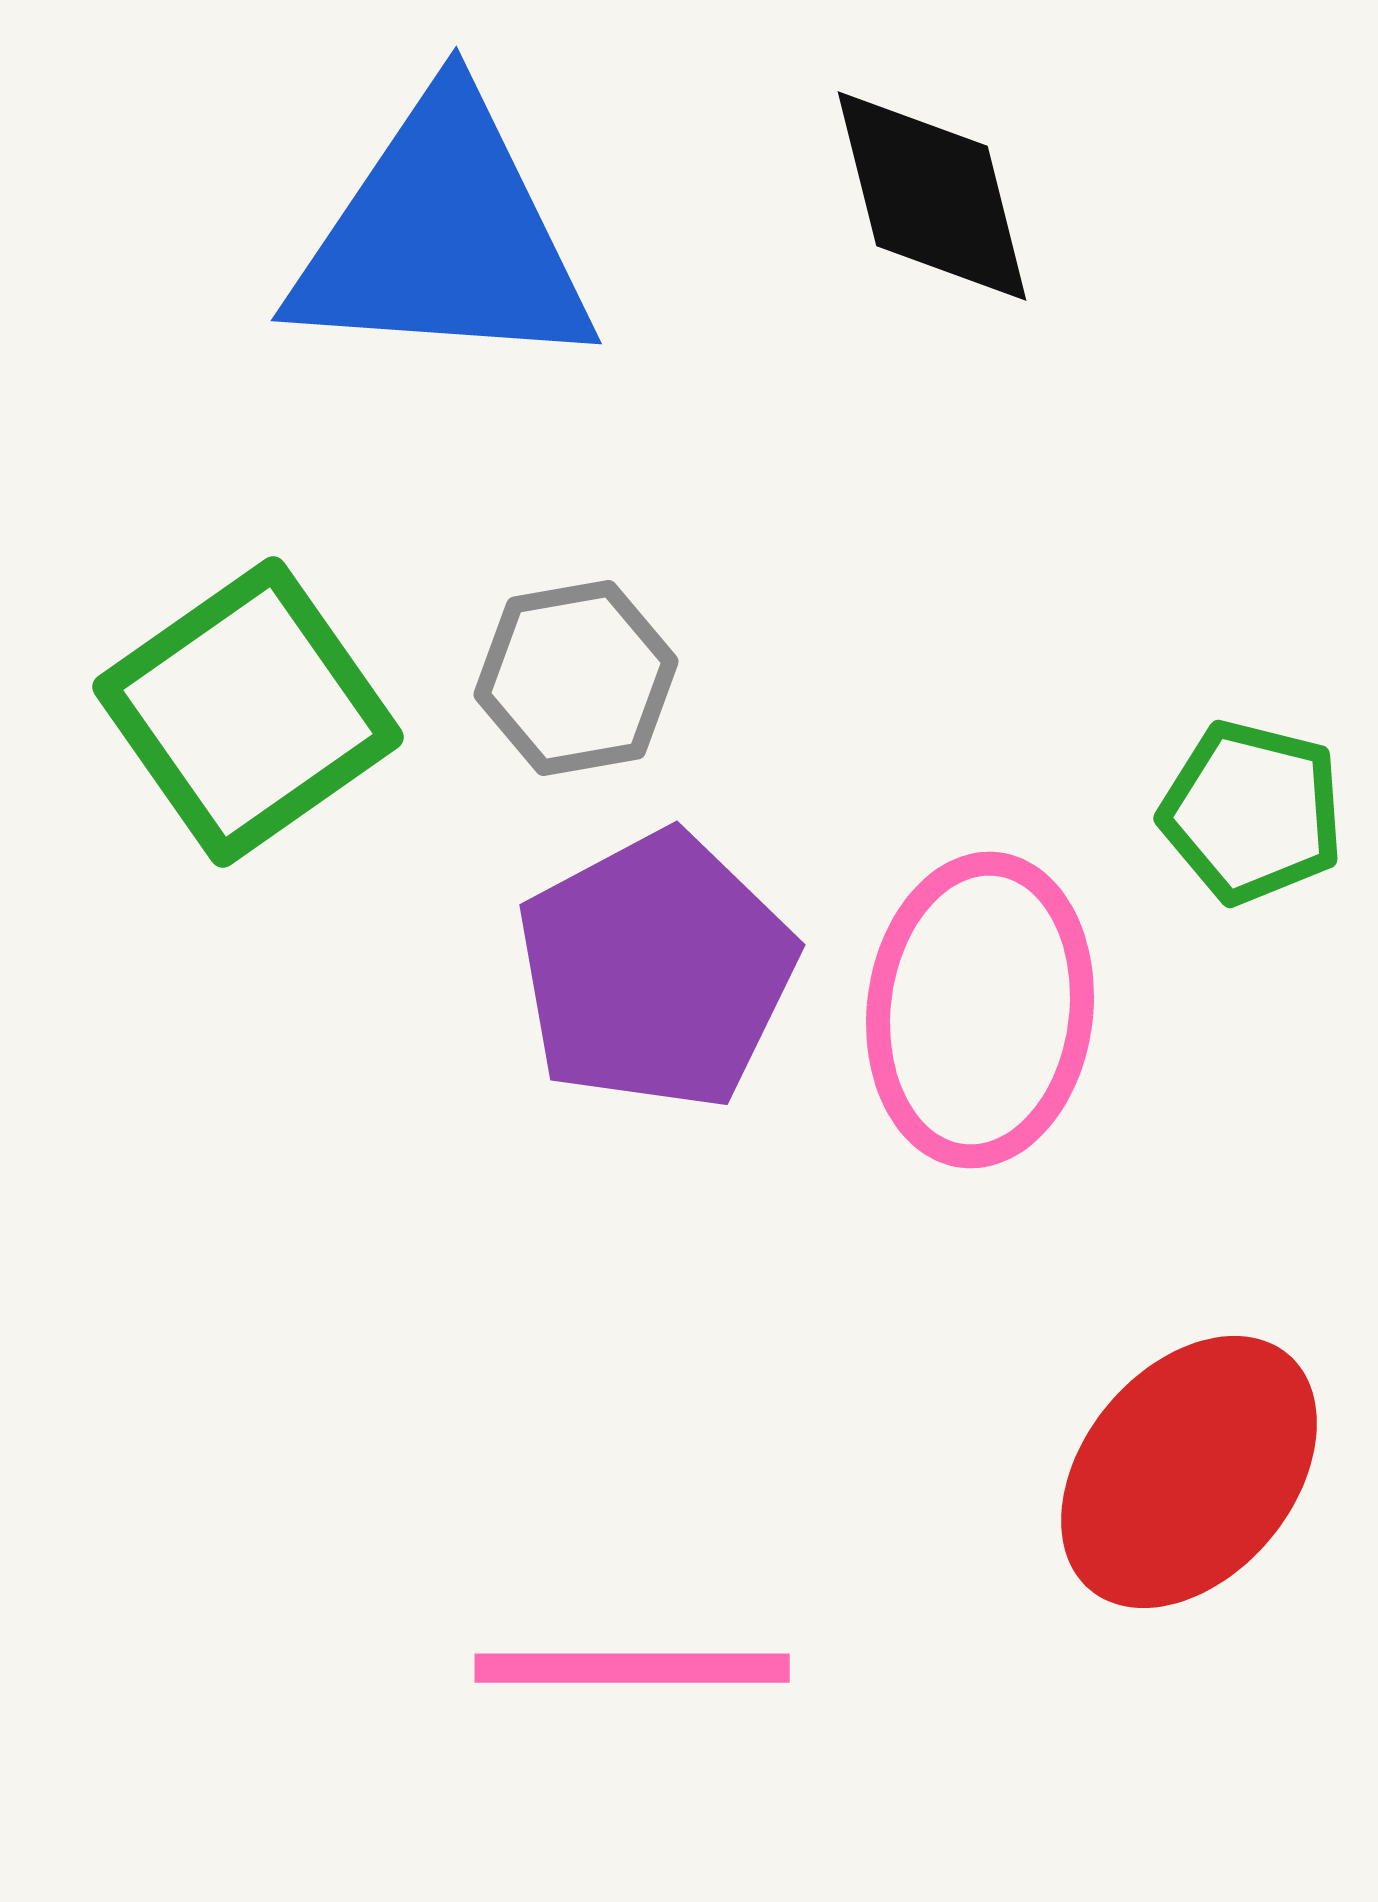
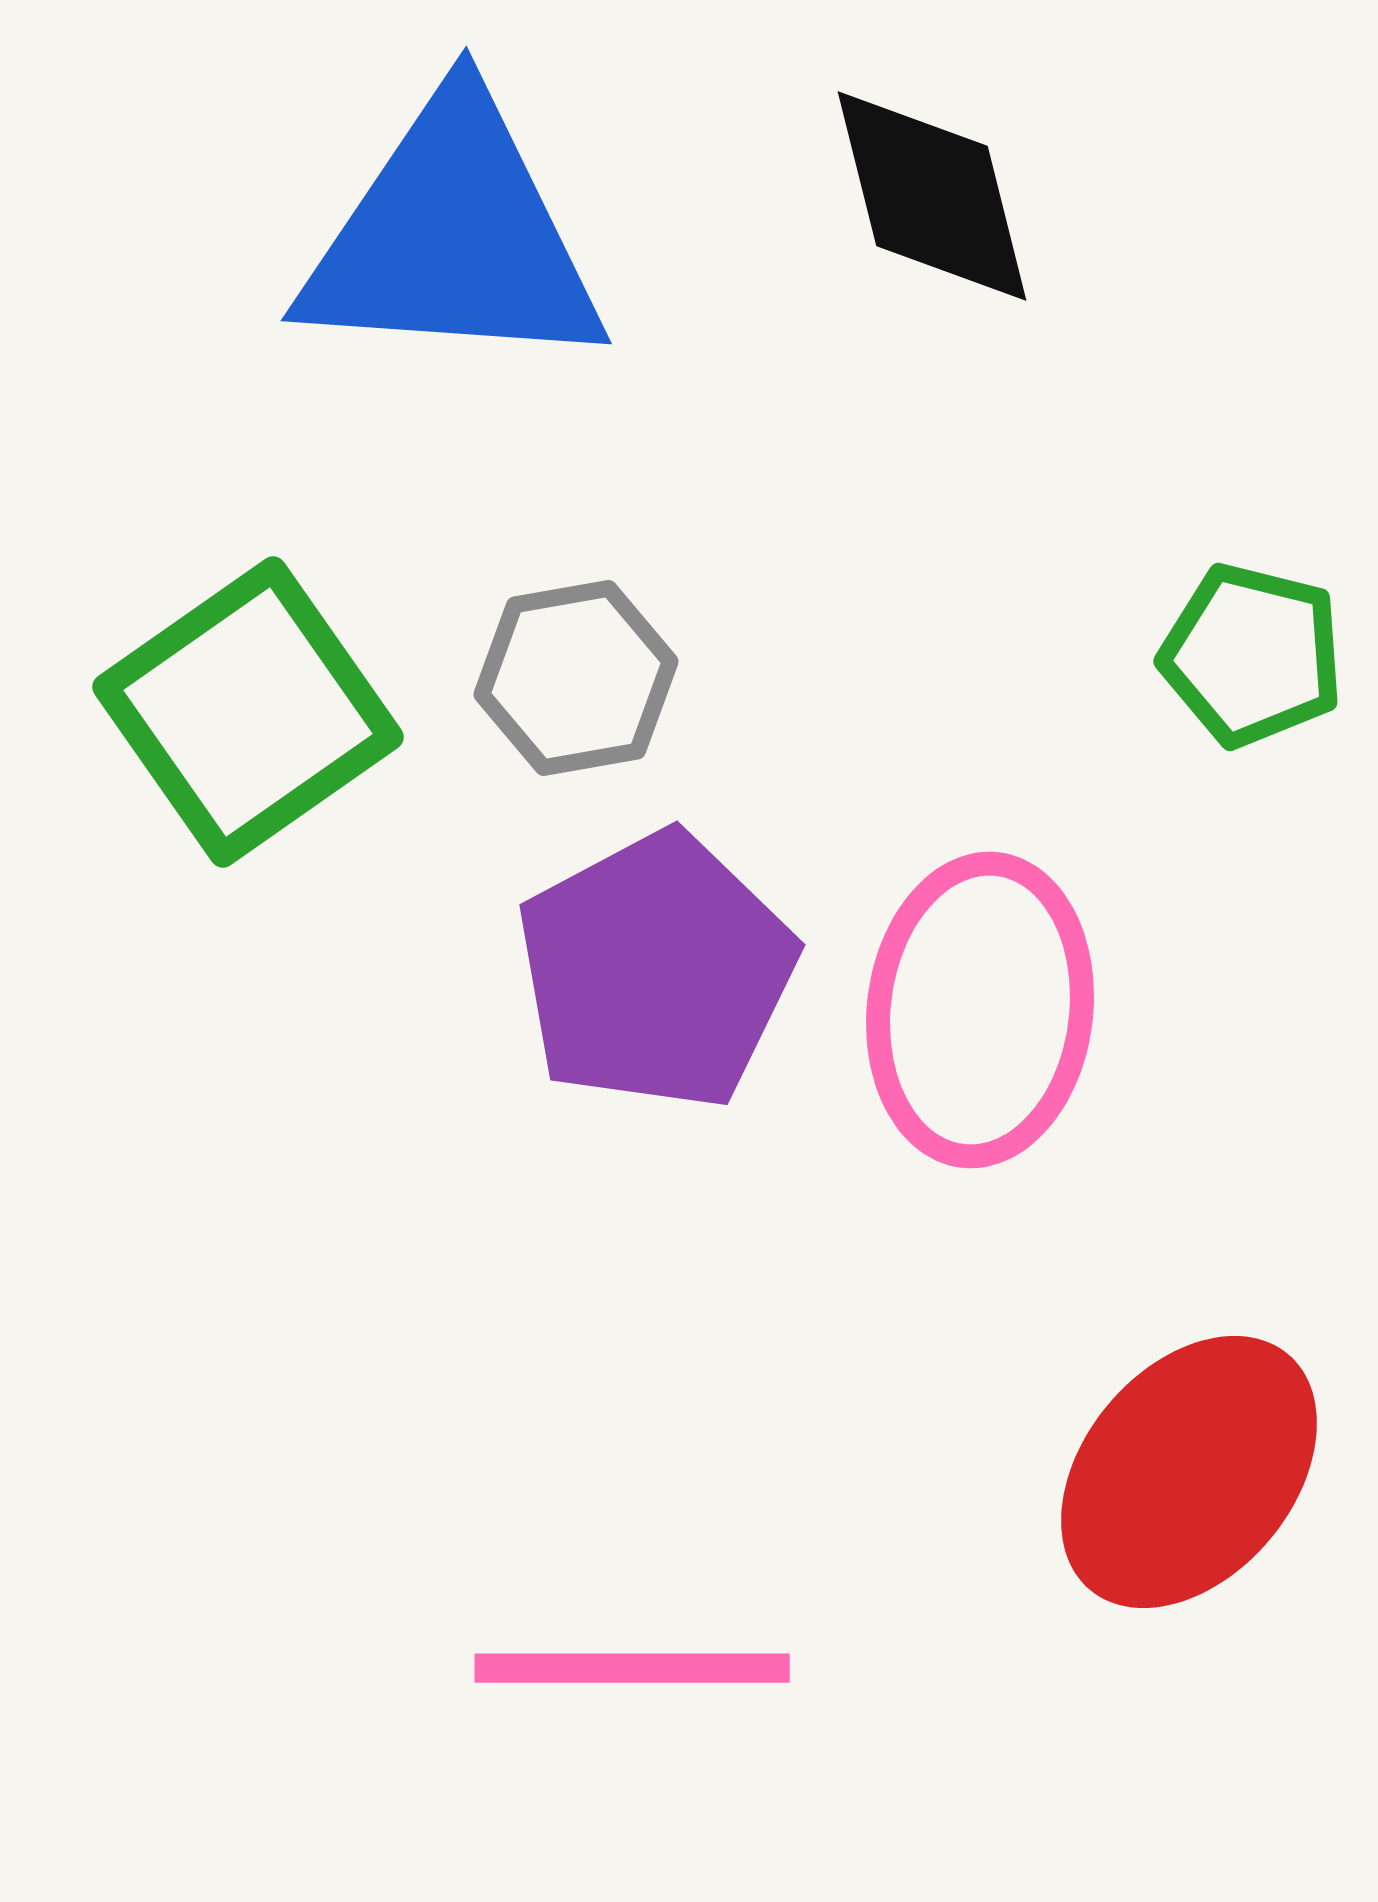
blue triangle: moved 10 px right
green pentagon: moved 157 px up
